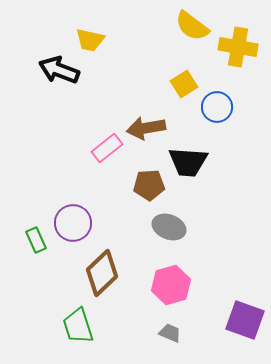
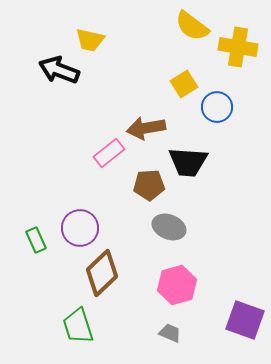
pink rectangle: moved 2 px right, 5 px down
purple circle: moved 7 px right, 5 px down
pink hexagon: moved 6 px right
